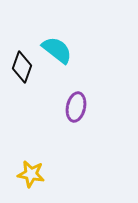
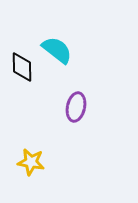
black diamond: rotated 20 degrees counterclockwise
yellow star: moved 12 px up
